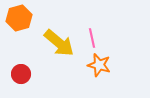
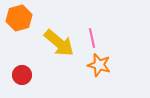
red circle: moved 1 px right, 1 px down
